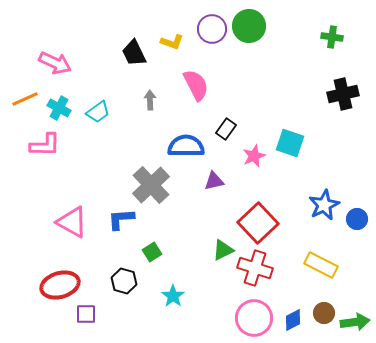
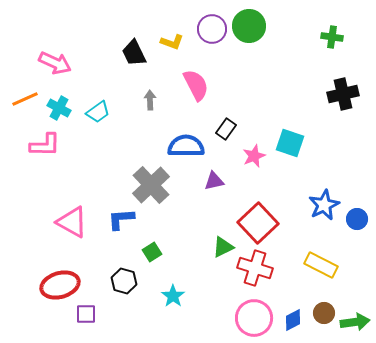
green triangle: moved 3 px up
